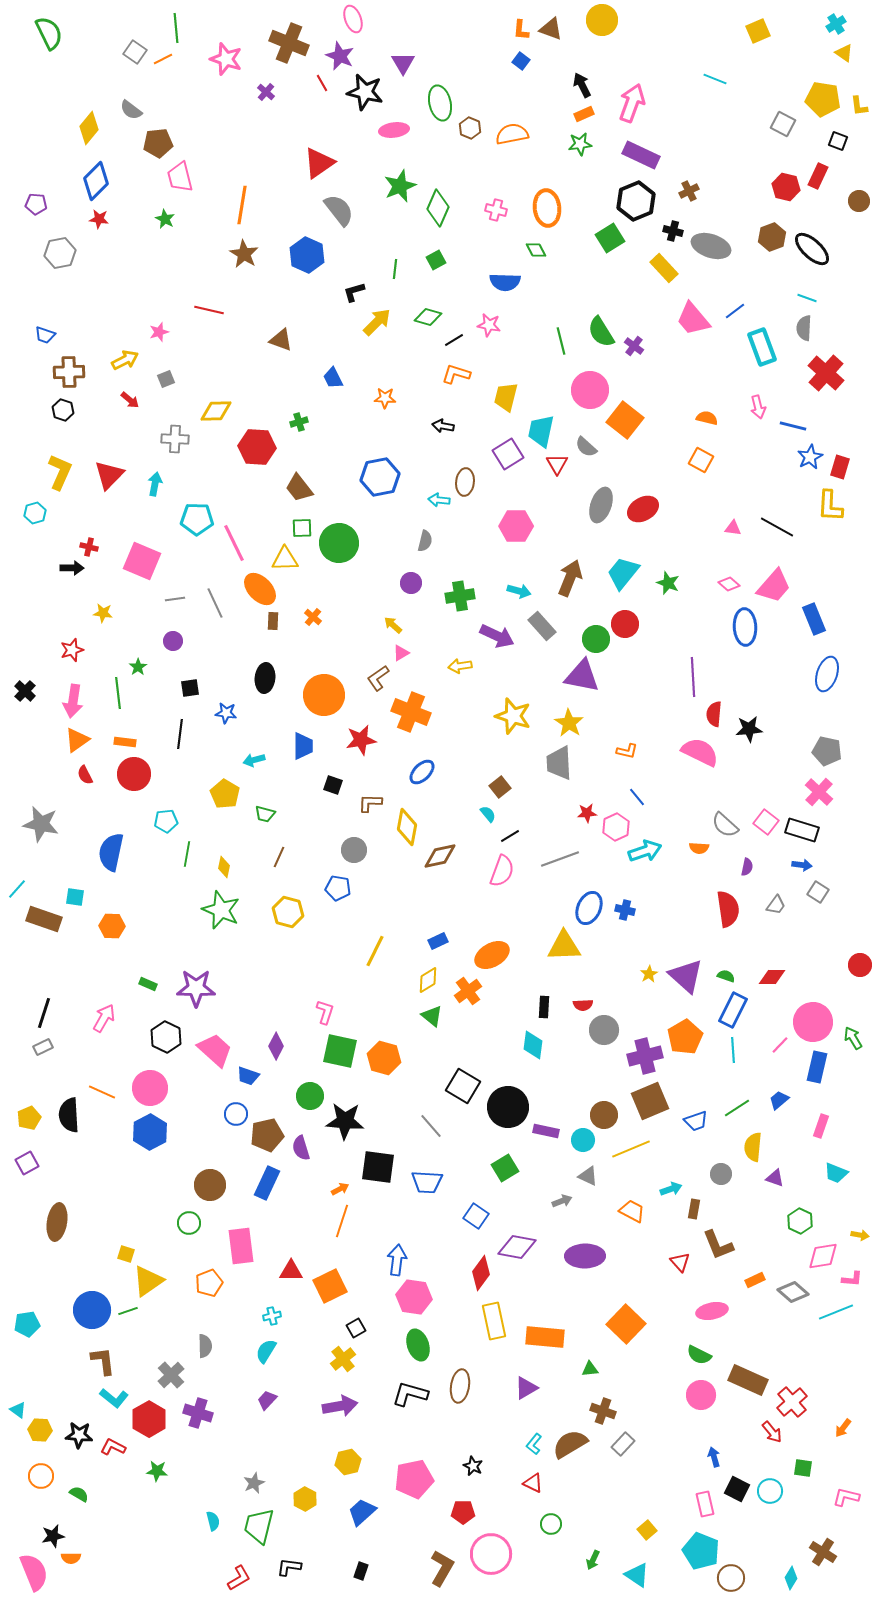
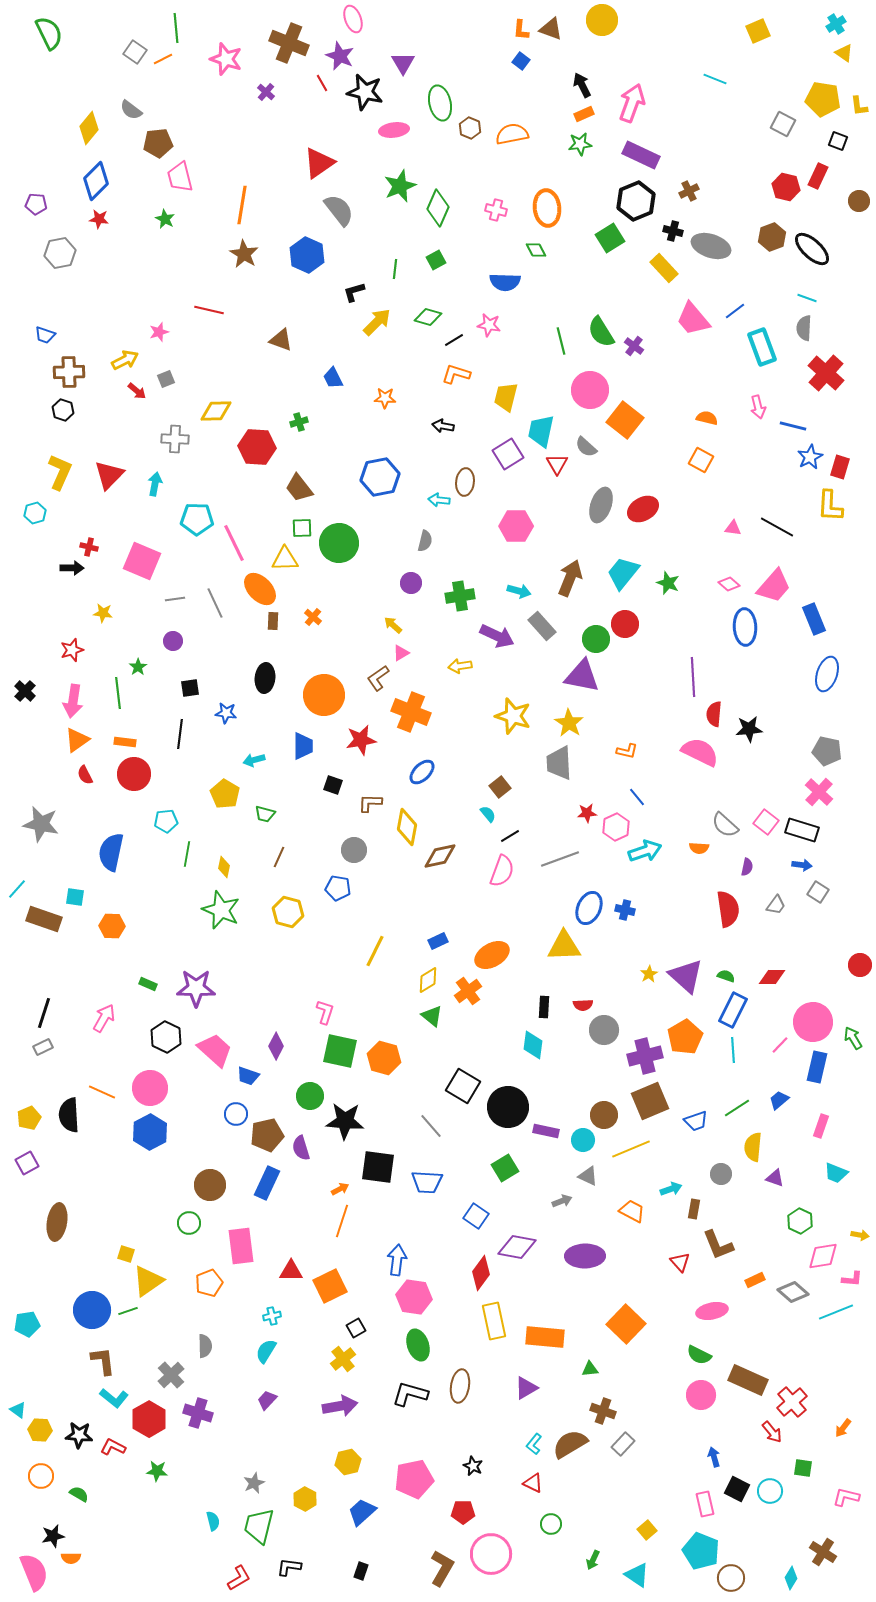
red arrow at (130, 400): moved 7 px right, 9 px up
